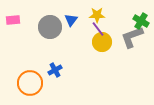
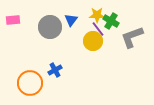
green cross: moved 30 px left
yellow circle: moved 9 px left, 1 px up
